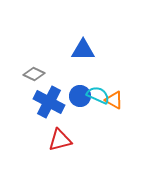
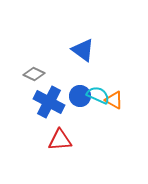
blue triangle: rotated 35 degrees clockwise
red triangle: rotated 10 degrees clockwise
